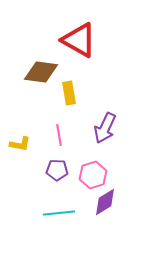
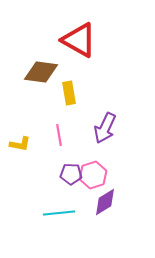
purple pentagon: moved 14 px right, 4 px down
